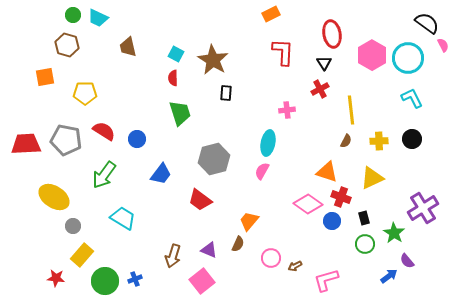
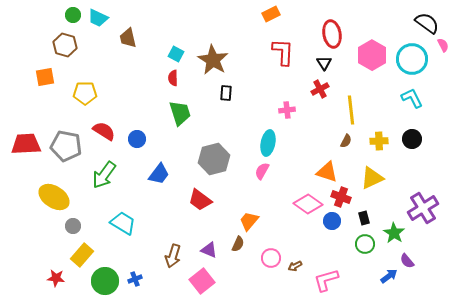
brown hexagon at (67, 45): moved 2 px left
brown trapezoid at (128, 47): moved 9 px up
cyan circle at (408, 58): moved 4 px right, 1 px down
gray pentagon at (66, 140): moved 6 px down
blue trapezoid at (161, 174): moved 2 px left
cyan trapezoid at (123, 218): moved 5 px down
